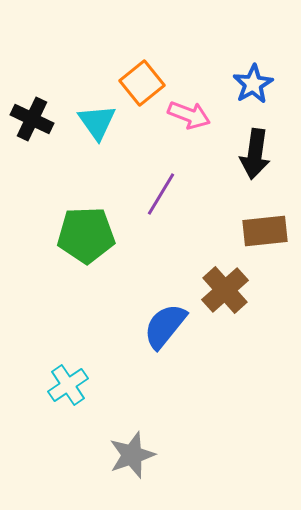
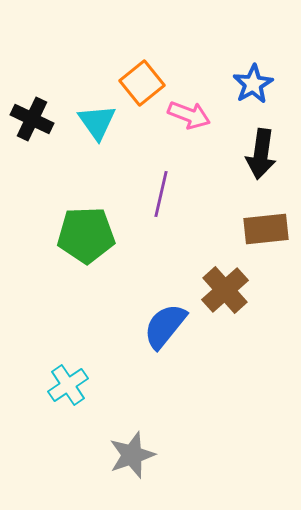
black arrow: moved 6 px right
purple line: rotated 18 degrees counterclockwise
brown rectangle: moved 1 px right, 2 px up
